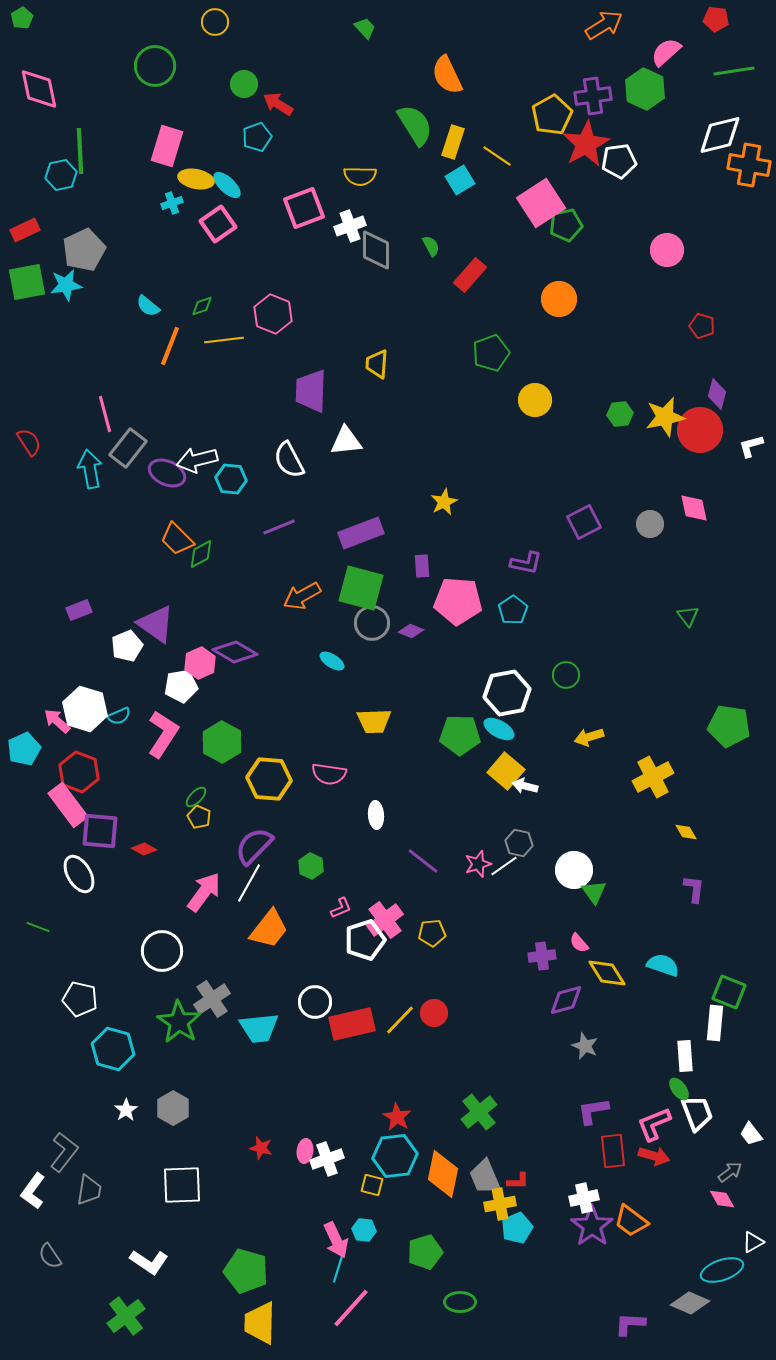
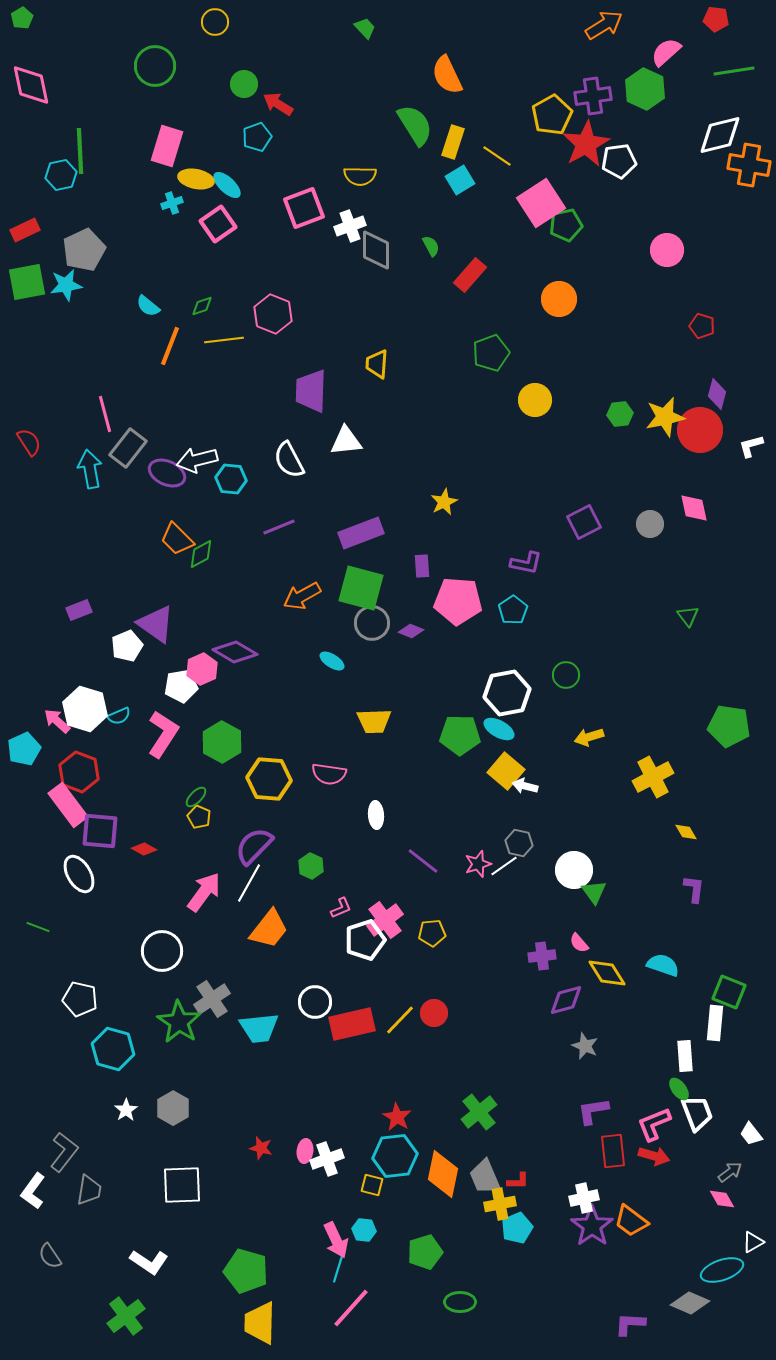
pink diamond at (39, 89): moved 8 px left, 4 px up
pink hexagon at (200, 663): moved 2 px right, 6 px down
